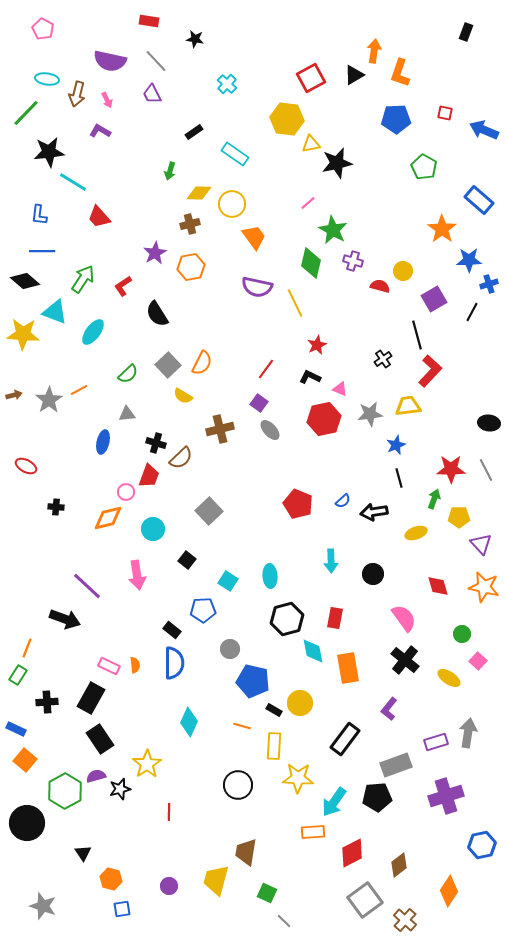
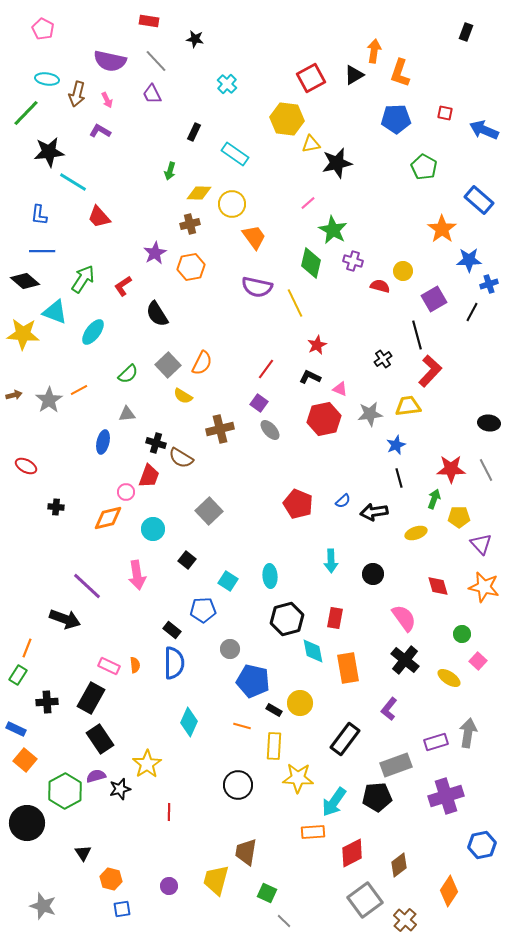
black rectangle at (194, 132): rotated 30 degrees counterclockwise
brown semicircle at (181, 458): rotated 75 degrees clockwise
